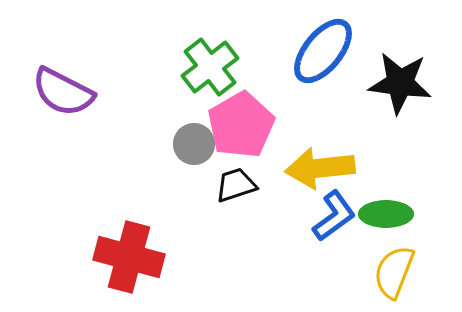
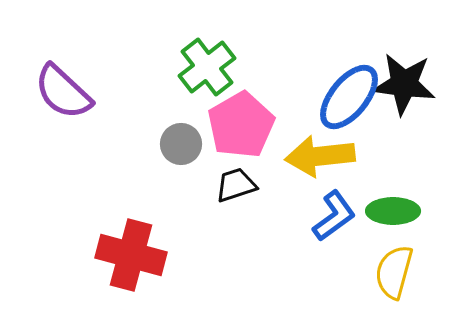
blue ellipse: moved 26 px right, 46 px down
green cross: moved 3 px left
black star: moved 4 px right, 1 px down
purple semicircle: rotated 16 degrees clockwise
gray circle: moved 13 px left
yellow arrow: moved 12 px up
green ellipse: moved 7 px right, 3 px up
red cross: moved 2 px right, 2 px up
yellow semicircle: rotated 6 degrees counterclockwise
